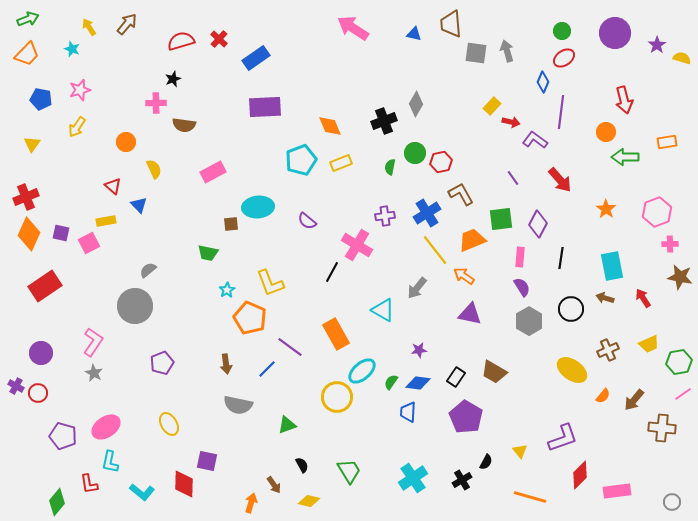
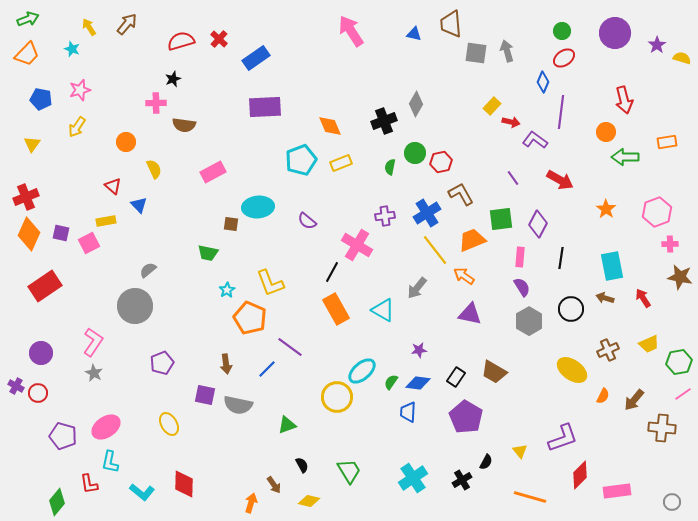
pink arrow at (353, 28): moved 2 px left, 3 px down; rotated 24 degrees clockwise
red arrow at (560, 180): rotated 20 degrees counterclockwise
brown square at (231, 224): rotated 14 degrees clockwise
orange rectangle at (336, 334): moved 25 px up
orange semicircle at (603, 396): rotated 14 degrees counterclockwise
purple square at (207, 461): moved 2 px left, 66 px up
